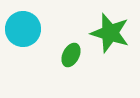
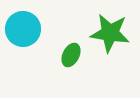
green star: rotated 9 degrees counterclockwise
